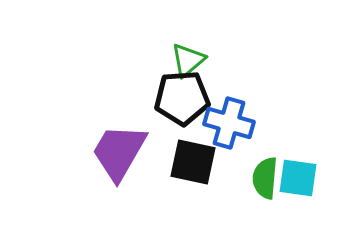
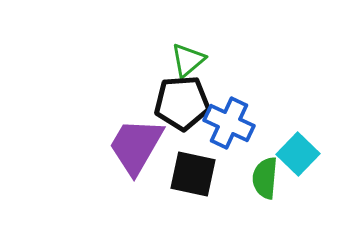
black pentagon: moved 5 px down
blue cross: rotated 9 degrees clockwise
purple trapezoid: moved 17 px right, 6 px up
black square: moved 12 px down
cyan square: moved 24 px up; rotated 36 degrees clockwise
